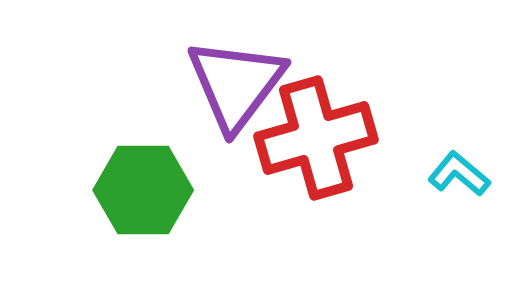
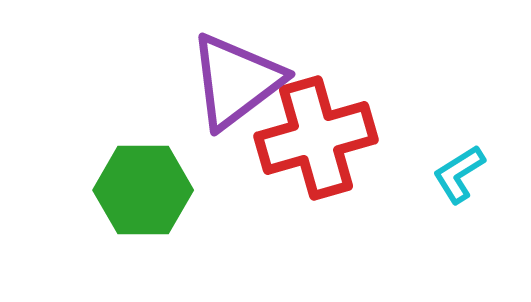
purple triangle: moved 3 px up; rotated 16 degrees clockwise
cyan L-shape: rotated 72 degrees counterclockwise
